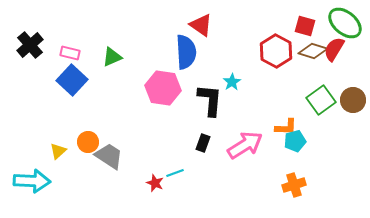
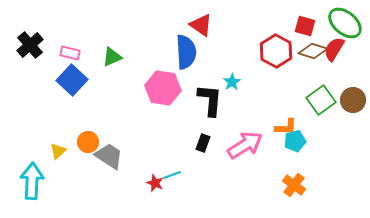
cyan line: moved 3 px left, 2 px down
cyan arrow: rotated 90 degrees counterclockwise
orange cross: rotated 35 degrees counterclockwise
